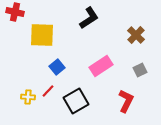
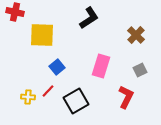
pink rectangle: rotated 40 degrees counterclockwise
red L-shape: moved 4 px up
